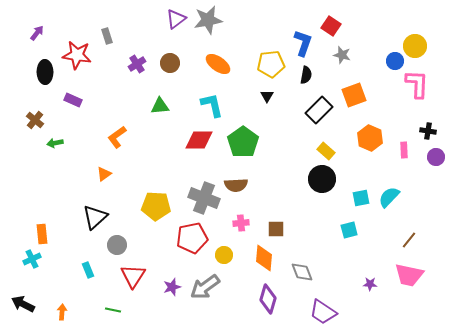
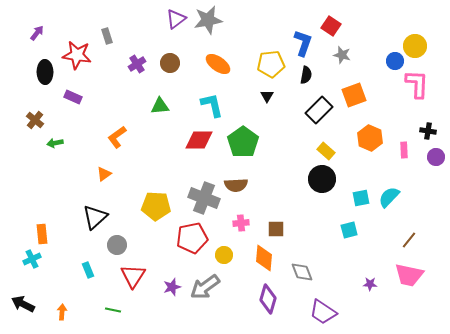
purple rectangle at (73, 100): moved 3 px up
